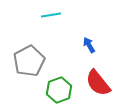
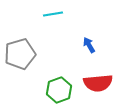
cyan line: moved 2 px right, 1 px up
gray pentagon: moved 9 px left, 7 px up; rotated 12 degrees clockwise
red semicircle: rotated 56 degrees counterclockwise
